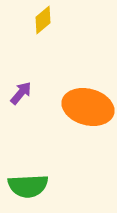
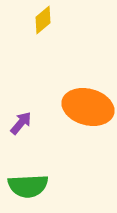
purple arrow: moved 30 px down
